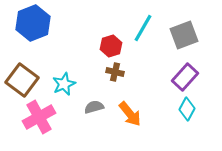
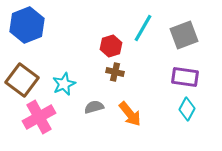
blue hexagon: moved 6 px left, 2 px down
purple rectangle: rotated 56 degrees clockwise
